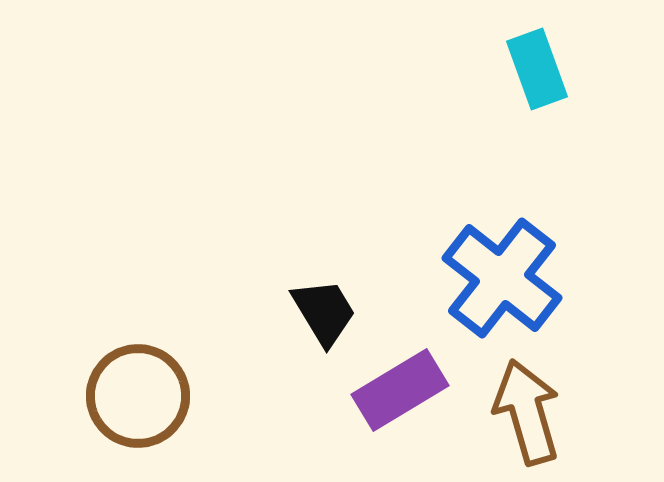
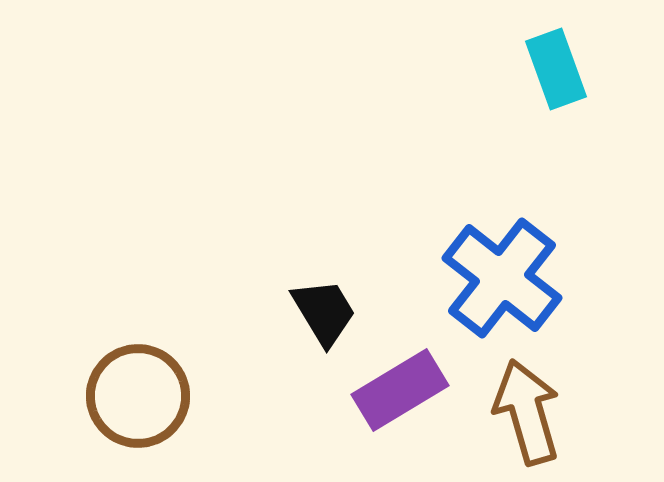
cyan rectangle: moved 19 px right
